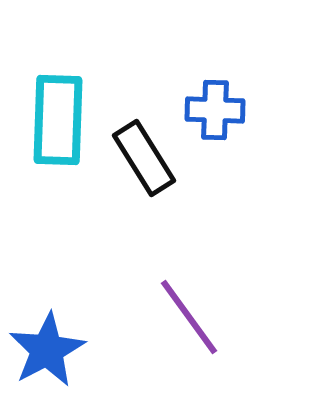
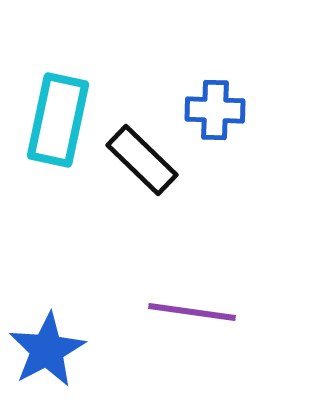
cyan rectangle: rotated 10 degrees clockwise
black rectangle: moved 2 px left, 2 px down; rotated 14 degrees counterclockwise
purple line: moved 3 px right, 5 px up; rotated 46 degrees counterclockwise
